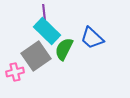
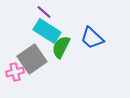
purple line: rotated 42 degrees counterclockwise
cyan rectangle: rotated 12 degrees counterclockwise
green semicircle: moved 3 px left, 2 px up
gray square: moved 4 px left, 3 px down
